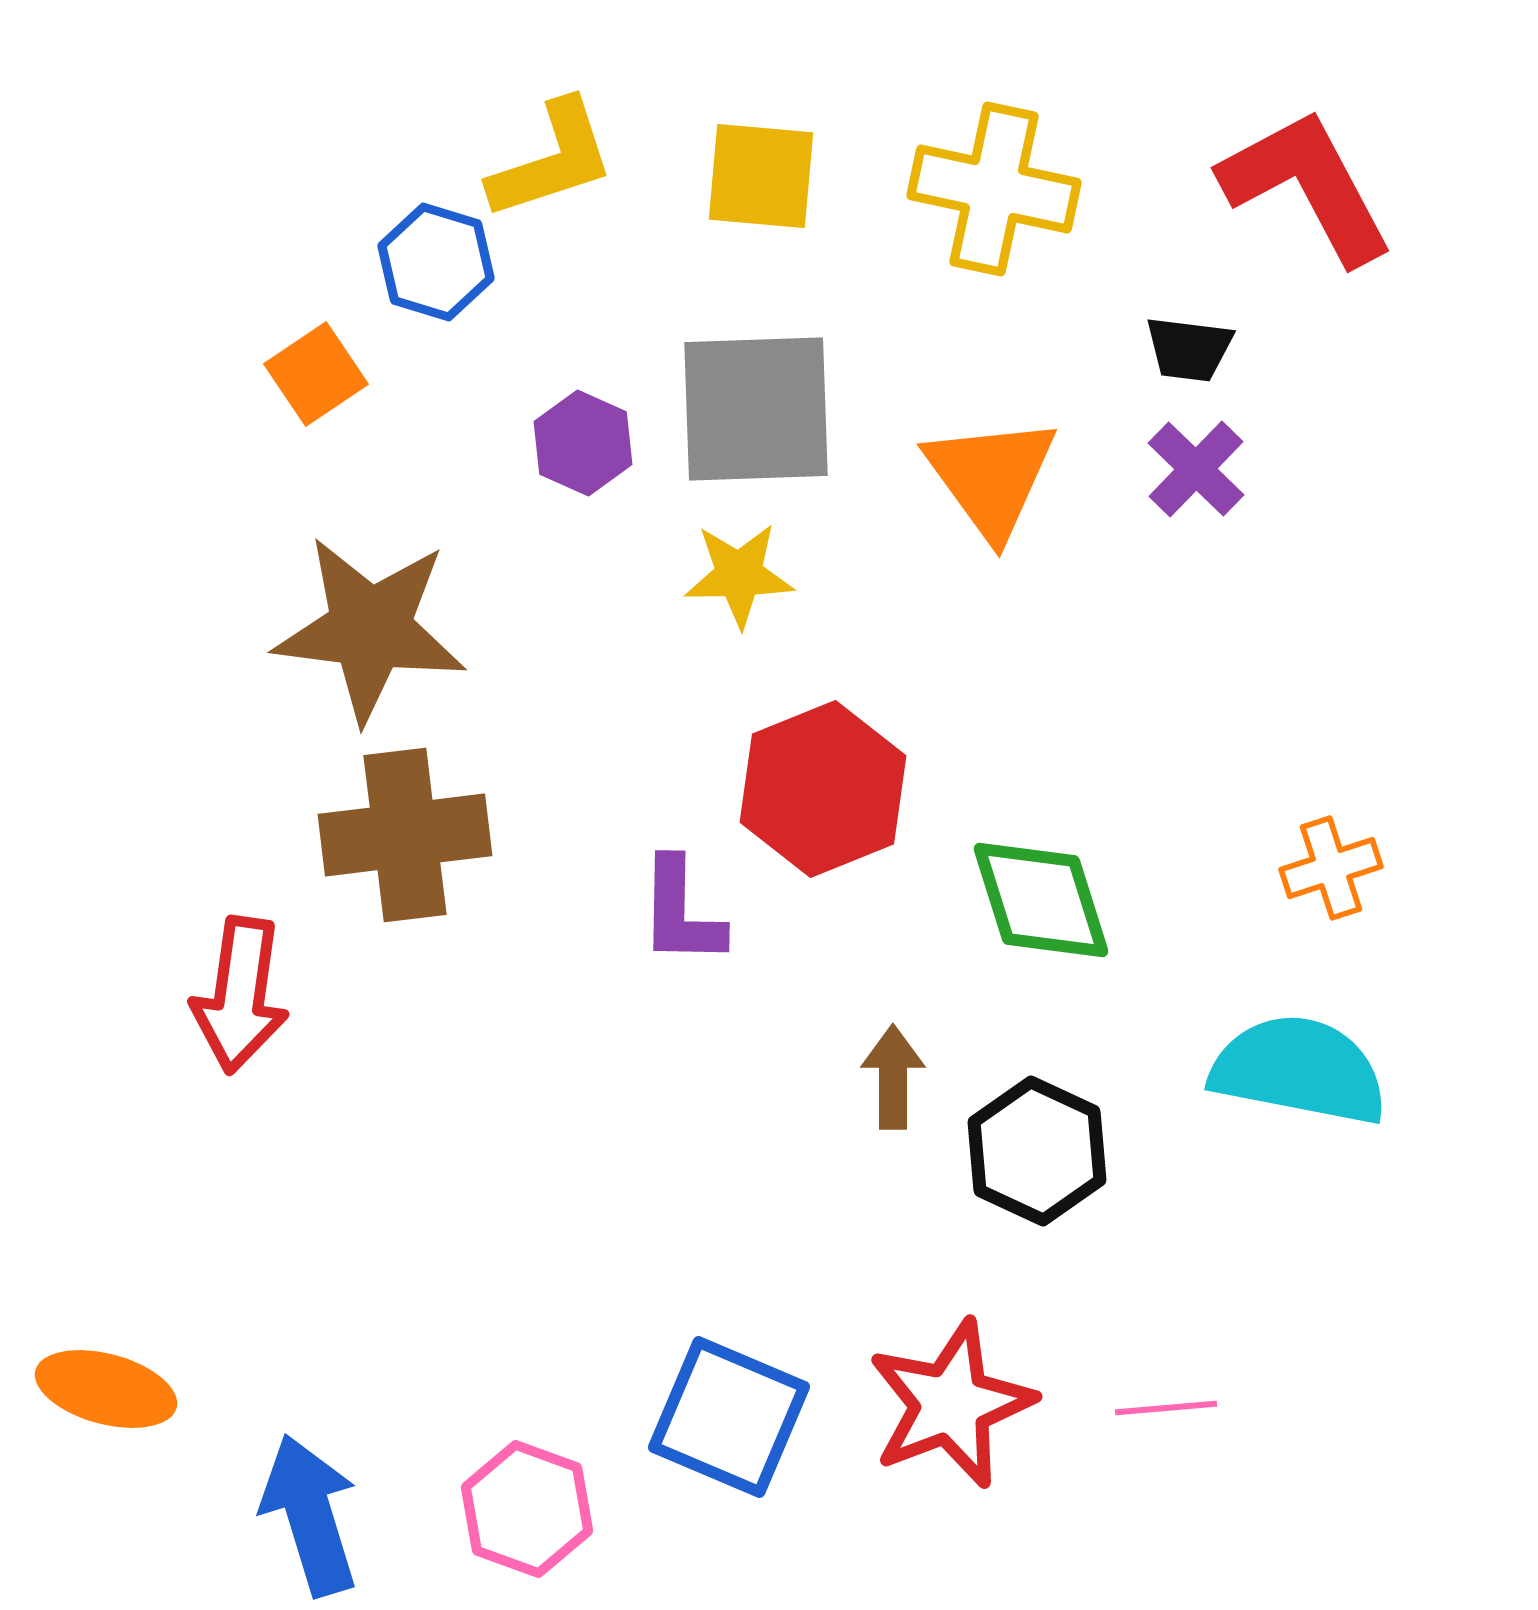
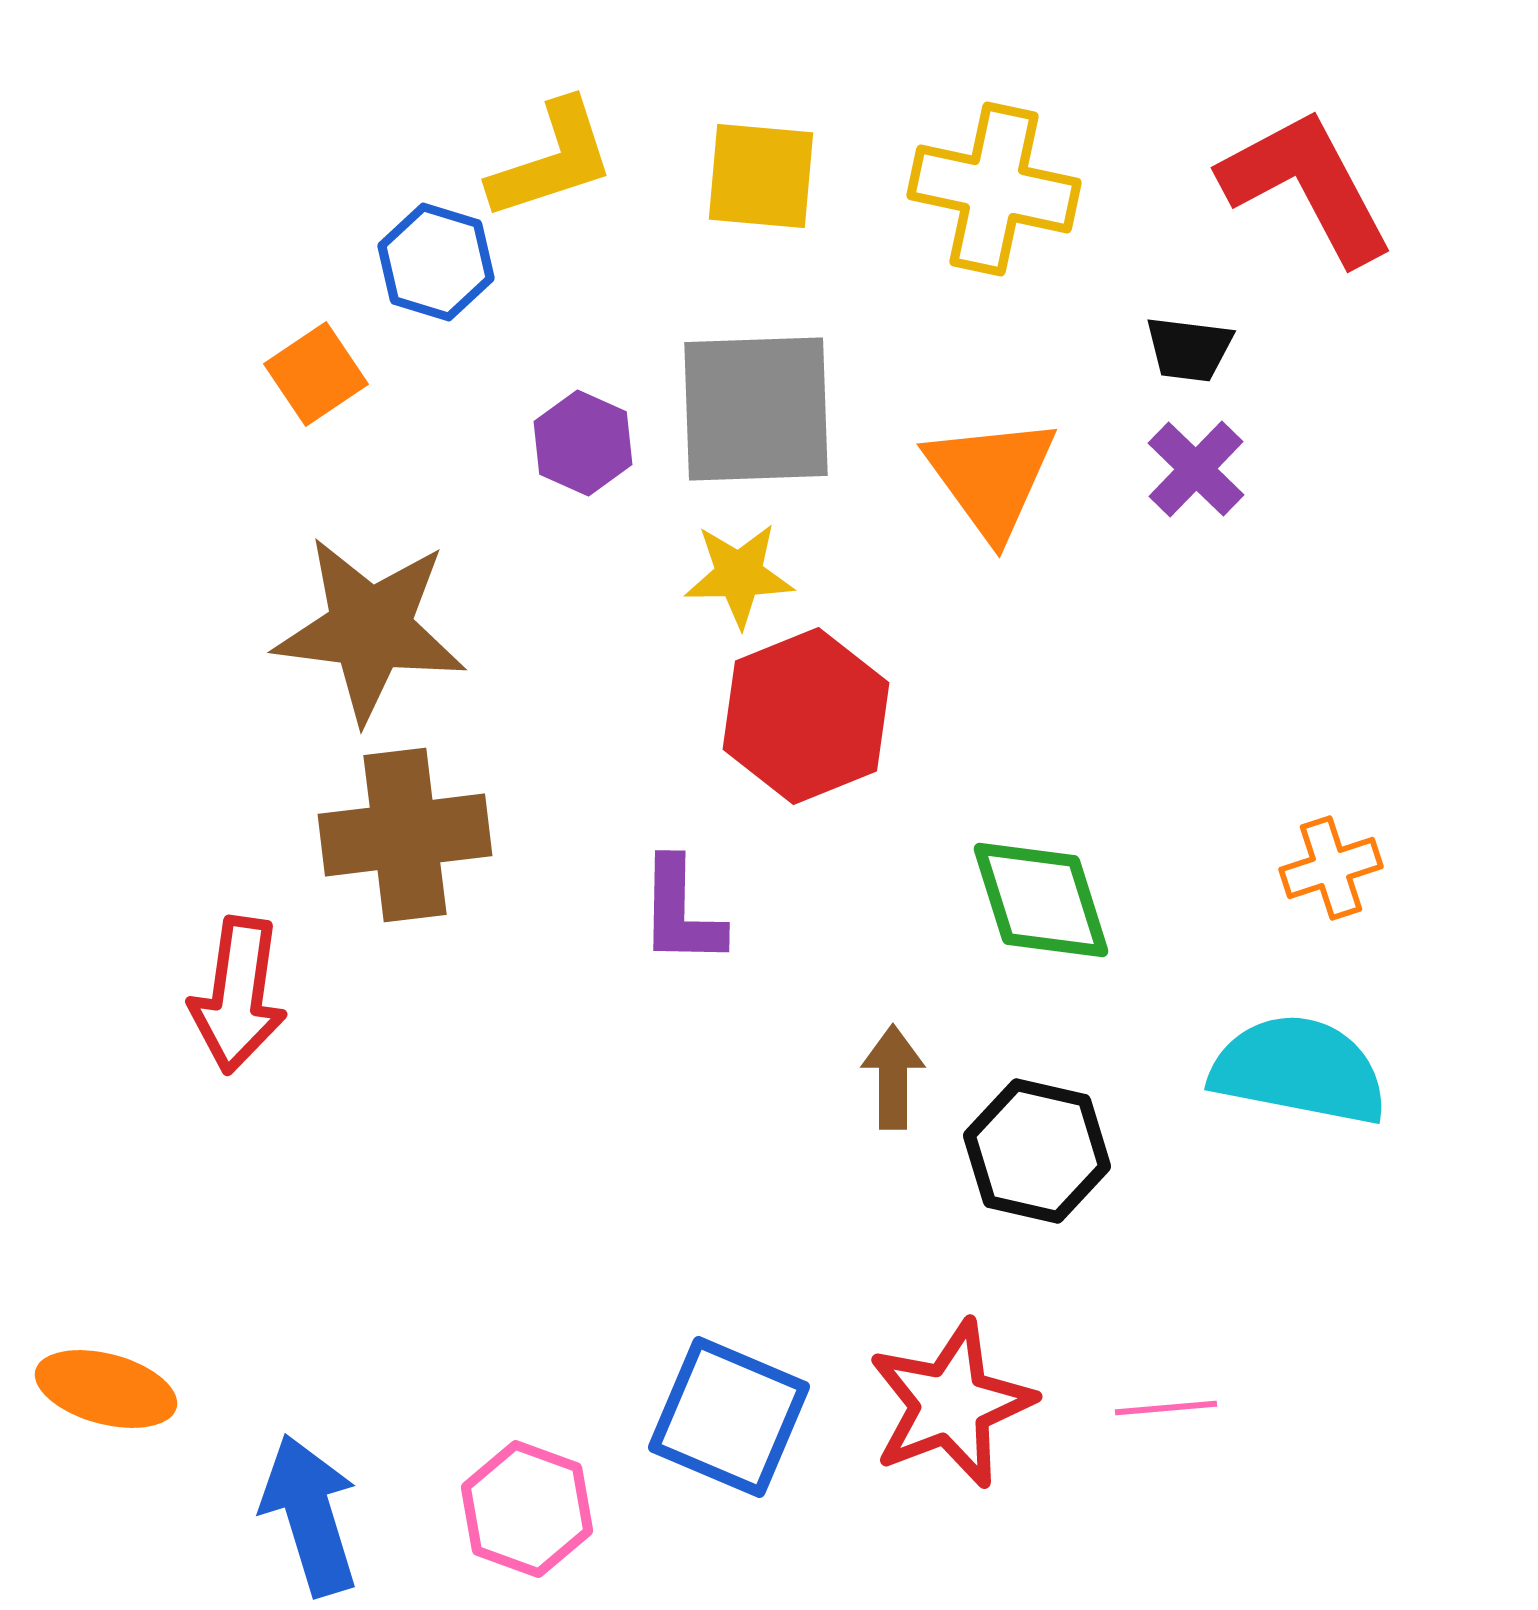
red hexagon: moved 17 px left, 73 px up
red arrow: moved 2 px left
black hexagon: rotated 12 degrees counterclockwise
